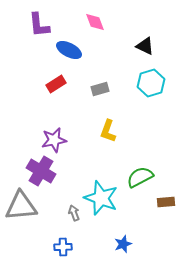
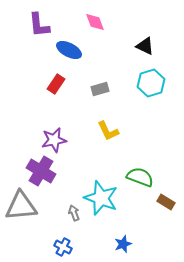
red rectangle: rotated 24 degrees counterclockwise
yellow L-shape: rotated 45 degrees counterclockwise
green semicircle: rotated 48 degrees clockwise
brown rectangle: rotated 36 degrees clockwise
blue cross: rotated 30 degrees clockwise
